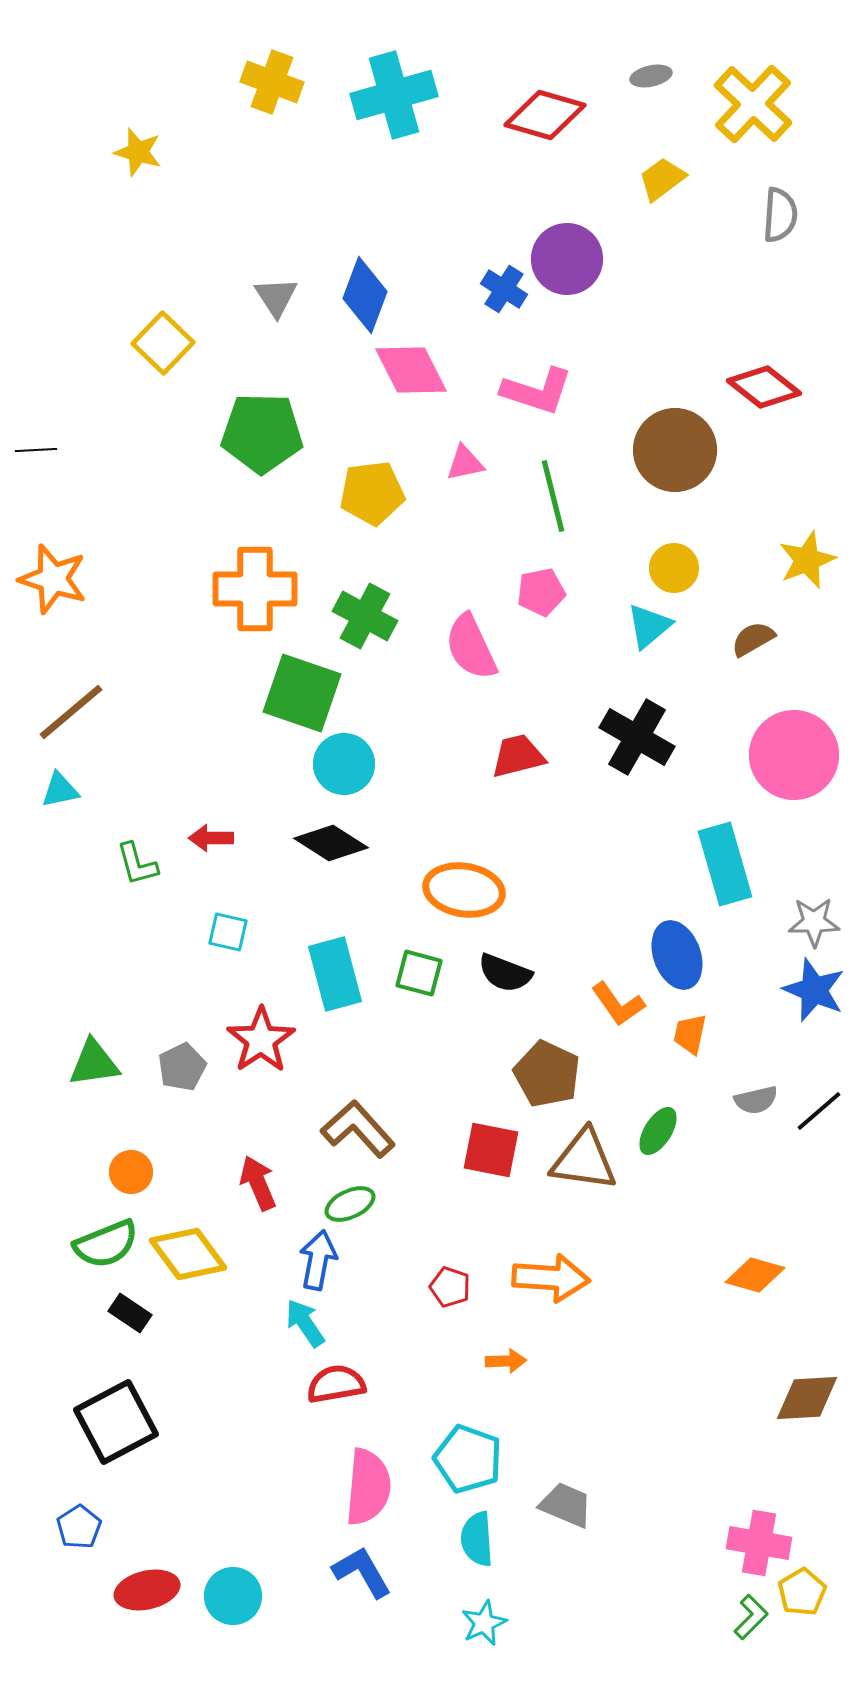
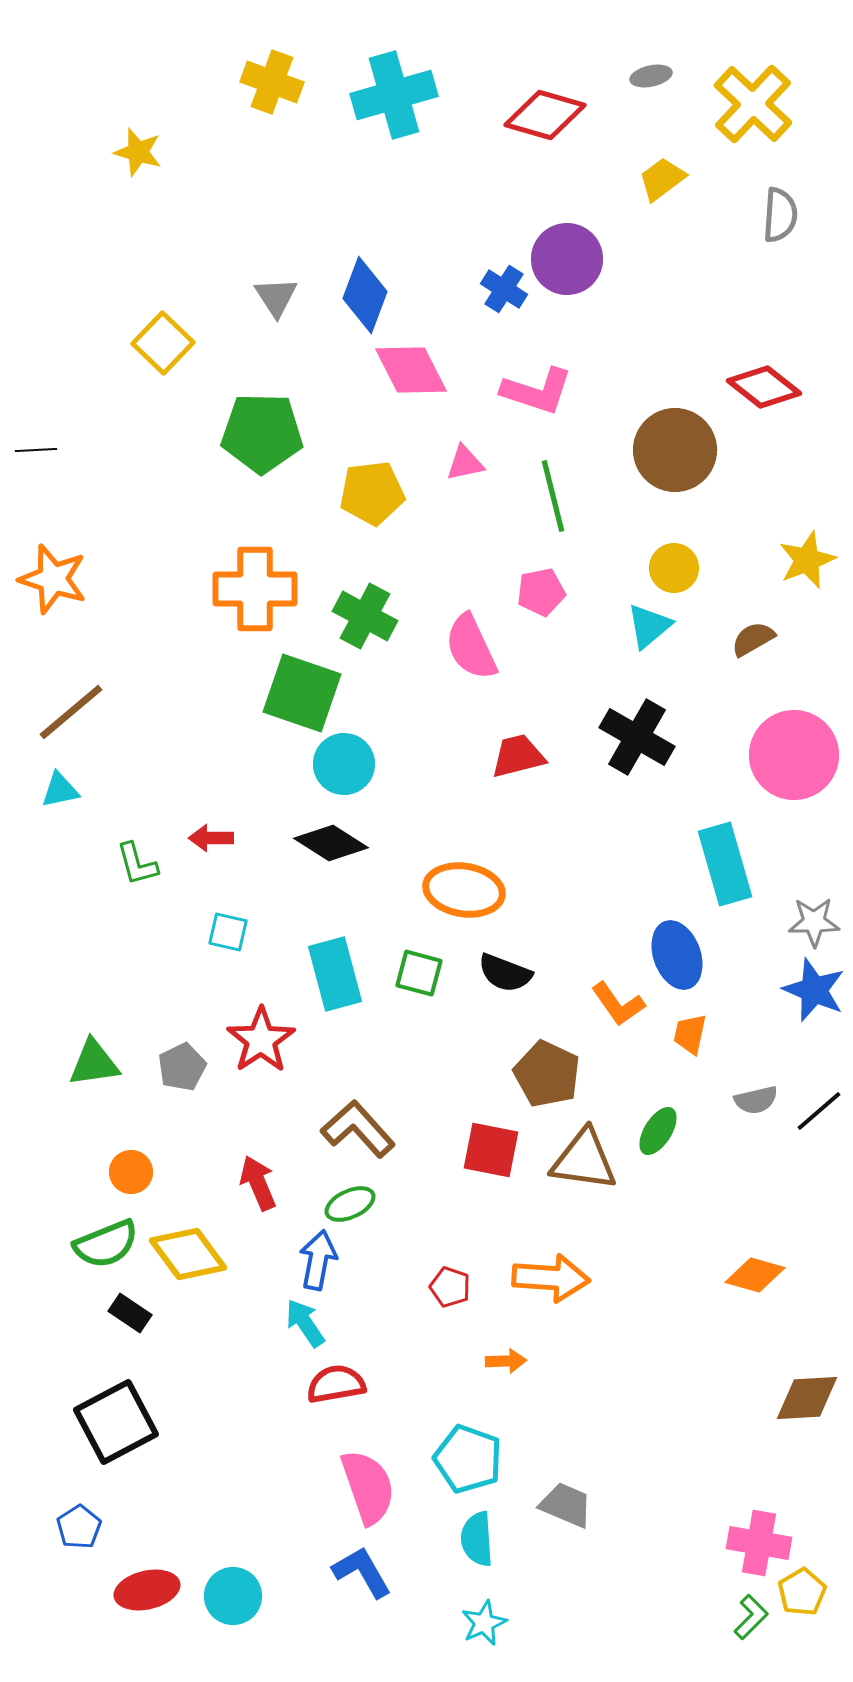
pink semicircle at (368, 1487): rotated 24 degrees counterclockwise
